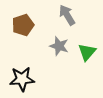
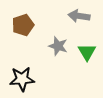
gray arrow: moved 12 px right, 1 px down; rotated 50 degrees counterclockwise
gray star: moved 1 px left
green triangle: rotated 12 degrees counterclockwise
